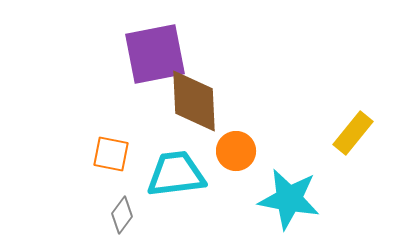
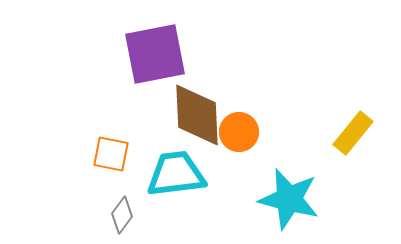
brown diamond: moved 3 px right, 14 px down
orange circle: moved 3 px right, 19 px up
cyan star: rotated 4 degrees clockwise
